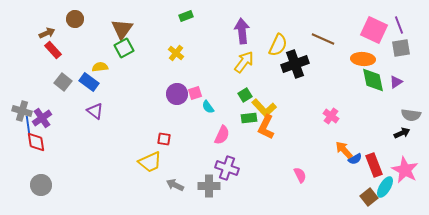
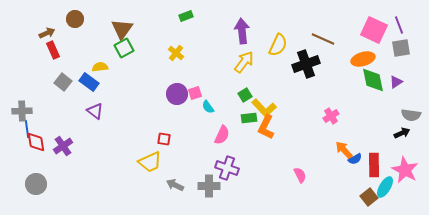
red rectangle at (53, 50): rotated 18 degrees clockwise
orange ellipse at (363, 59): rotated 20 degrees counterclockwise
black cross at (295, 64): moved 11 px right
gray cross at (22, 111): rotated 18 degrees counterclockwise
pink cross at (331, 116): rotated 21 degrees clockwise
purple cross at (42, 118): moved 21 px right, 28 px down
blue line at (28, 125): moved 1 px left, 4 px down
red rectangle at (374, 165): rotated 20 degrees clockwise
gray circle at (41, 185): moved 5 px left, 1 px up
